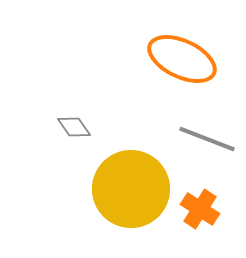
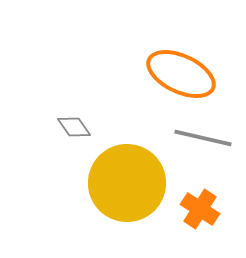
orange ellipse: moved 1 px left, 15 px down
gray line: moved 4 px left, 1 px up; rotated 8 degrees counterclockwise
yellow circle: moved 4 px left, 6 px up
